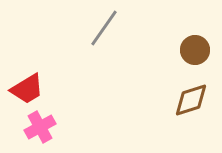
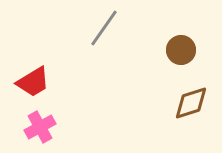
brown circle: moved 14 px left
red trapezoid: moved 6 px right, 7 px up
brown diamond: moved 3 px down
